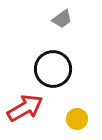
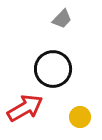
gray trapezoid: rotated 10 degrees counterclockwise
yellow circle: moved 3 px right, 2 px up
